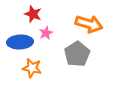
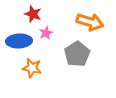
orange arrow: moved 1 px right, 2 px up
blue ellipse: moved 1 px left, 1 px up
